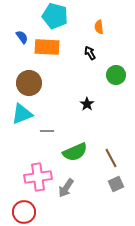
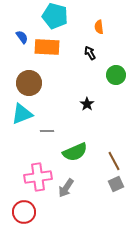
brown line: moved 3 px right, 3 px down
